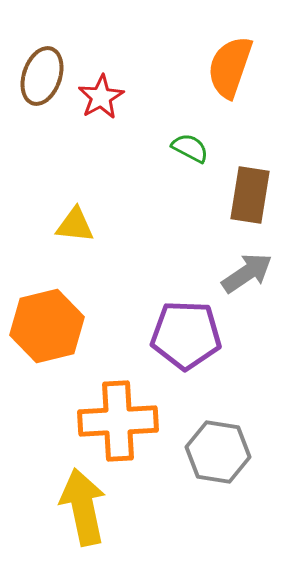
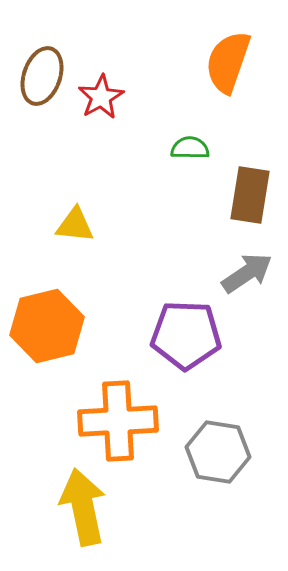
orange semicircle: moved 2 px left, 5 px up
green semicircle: rotated 27 degrees counterclockwise
